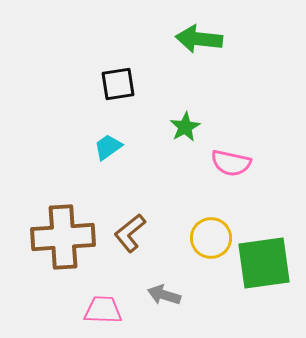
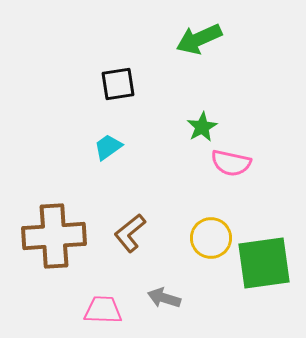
green arrow: rotated 30 degrees counterclockwise
green star: moved 17 px right
brown cross: moved 9 px left, 1 px up
gray arrow: moved 3 px down
